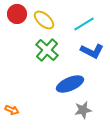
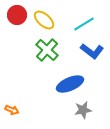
red circle: moved 1 px down
blue L-shape: rotated 10 degrees clockwise
